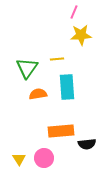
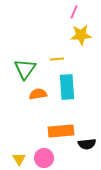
green triangle: moved 2 px left, 1 px down
